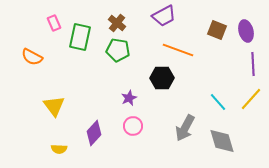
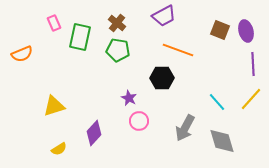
brown square: moved 3 px right
orange semicircle: moved 10 px left, 3 px up; rotated 50 degrees counterclockwise
purple star: rotated 21 degrees counterclockwise
cyan line: moved 1 px left
yellow triangle: rotated 50 degrees clockwise
pink circle: moved 6 px right, 5 px up
yellow semicircle: rotated 35 degrees counterclockwise
